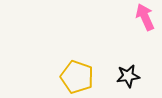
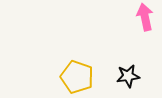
pink arrow: rotated 12 degrees clockwise
